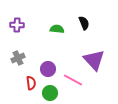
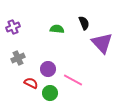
purple cross: moved 4 px left, 2 px down; rotated 24 degrees counterclockwise
purple triangle: moved 8 px right, 17 px up
red semicircle: rotated 56 degrees counterclockwise
